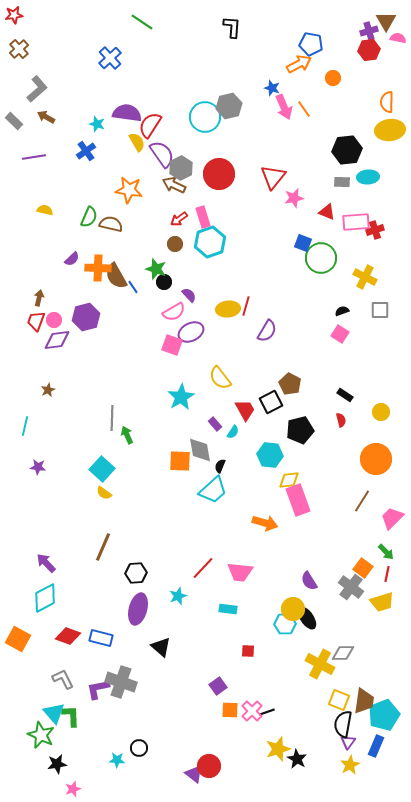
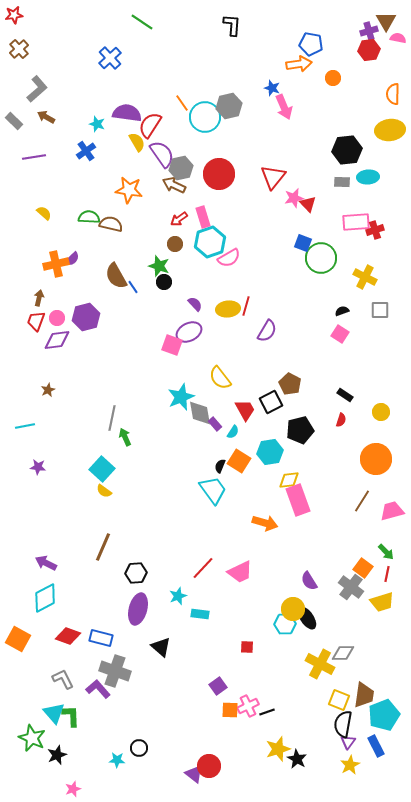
black L-shape at (232, 27): moved 2 px up
orange arrow at (299, 64): rotated 20 degrees clockwise
orange semicircle at (387, 102): moved 6 px right, 8 px up
orange line at (304, 109): moved 122 px left, 6 px up
gray hexagon at (181, 168): rotated 15 degrees clockwise
yellow semicircle at (45, 210): moved 1 px left, 3 px down; rotated 28 degrees clockwise
red triangle at (327, 212): moved 19 px left, 8 px up; rotated 24 degrees clockwise
green semicircle at (89, 217): rotated 110 degrees counterclockwise
orange cross at (98, 268): moved 42 px left, 4 px up; rotated 15 degrees counterclockwise
green star at (156, 269): moved 3 px right, 3 px up
purple semicircle at (189, 295): moved 6 px right, 9 px down
pink semicircle at (174, 312): moved 55 px right, 54 px up
pink circle at (54, 320): moved 3 px right, 2 px up
purple ellipse at (191, 332): moved 2 px left
cyan star at (181, 397): rotated 8 degrees clockwise
gray line at (112, 418): rotated 10 degrees clockwise
red semicircle at (341, 420): rotated 32 degrees clockwise
cyan line at (25, 426): rotated 66 degrees clockwise
green arrow at (127, 435): moved 2 px left, 2 px down
gray diamond at (200, 450): moved 37 px up
cyan hexagon at (270, 455): moved 3 px up; rotated 15 degrees counterclockwise
orange square at (180, 461): moved 59 px right; rotated 30 degrees clockwise
cyan trapezoid at (213, 490): rotated 84 degrees counterclockwise
yellow semicircle at (104, 493): moved 2 px up
pink trapezoid at (392, 518): moved 7 px up; rotated 30 degrees clockwise
purple arrow at (46, 563): rotated 20 degrees counterclockwise
pink trapezoid at (240, 572): rotated 32 degrees counterclockwise
cyan rectangle at (228, 609): moved 28 px left, 5 px down
red square at (248, 651): moved 1 px left, 4 px up
gray cross at (121, 682): moved 6 px left, 11 px up
purple L-shape at (98, 689): rotated 60 degrees clockwise
brown trapezoid at (364, 701): moved 6 px up
pink cross at (252, 711): moved 4 px left, 5 px up; rotated 20 degrees clockwise
green star at (41, 735): moved 9 px left, 3 px down
blue rectangle at (376, 746): rotated 50 degrees counterclockwise
black star at (57, 764): moved 9 px up; rotated 12 degrees counterclockwise
